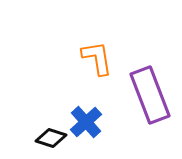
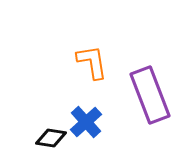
orange L-shape: moved 5 px left, 4 px down
black diamond: rotated 8 degrees counterclockwise
